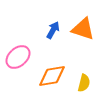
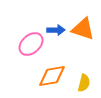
blue arrow: moved 3 px right; rotated 60 degrees clockwise
pink ellipse: moved 13 px right, 13 px up
